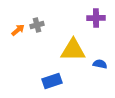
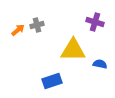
purple cross: moved 1 px left, 4 px down; rotated 18 degrees clockwise
